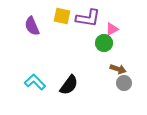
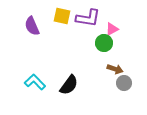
brown arrow: moved 3 px left
